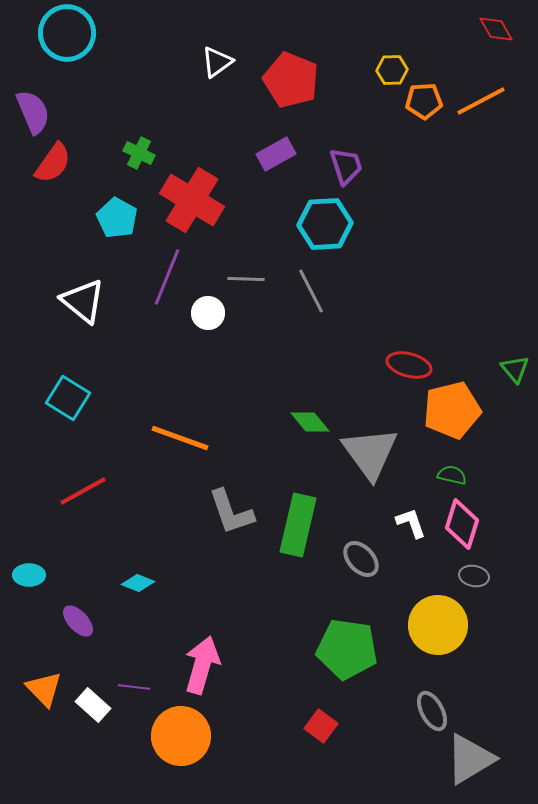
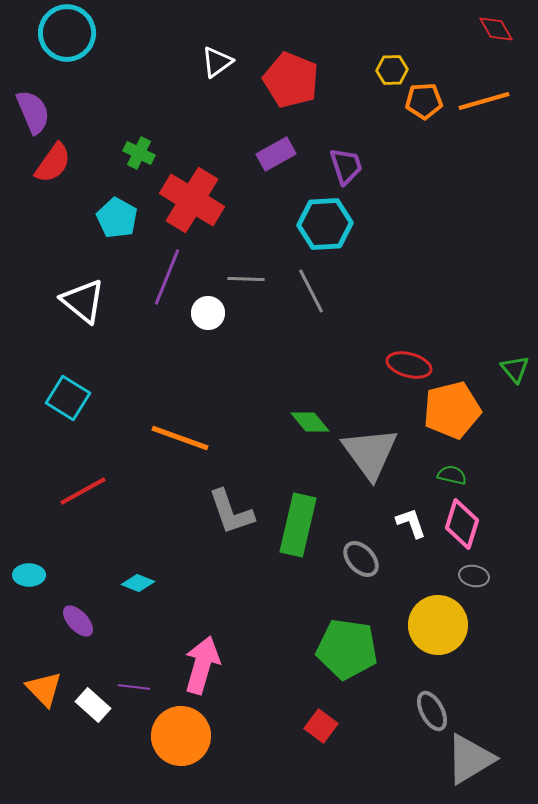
orange line at (481, 101): moved 3 px right; rotated 12 degrees clockwise
